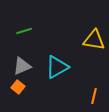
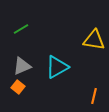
green line: moved 3 px left, 2 px up; rotated 14 degrees counterclockwise
